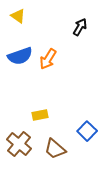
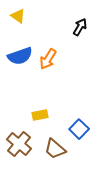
blue square: moved 8 px left, 2 px up
